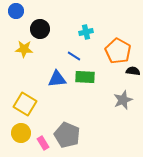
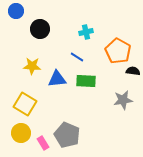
yellow star: moved 8 px right, 17 px down
blue line: moved 3 px right, 1 px down
green rectangle: moved 1 px right, 4 px down
gray star: rotated 12 degrees clockwise
